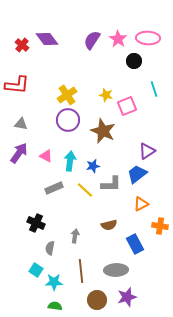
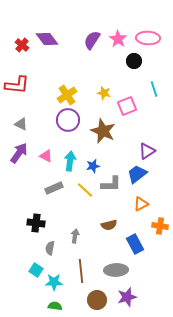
yellow star: moved 2 px left, 2 px up
gray triangle: rotated 16 degrees clockwise
black cross: rotated 18 degrees counterclockwise
